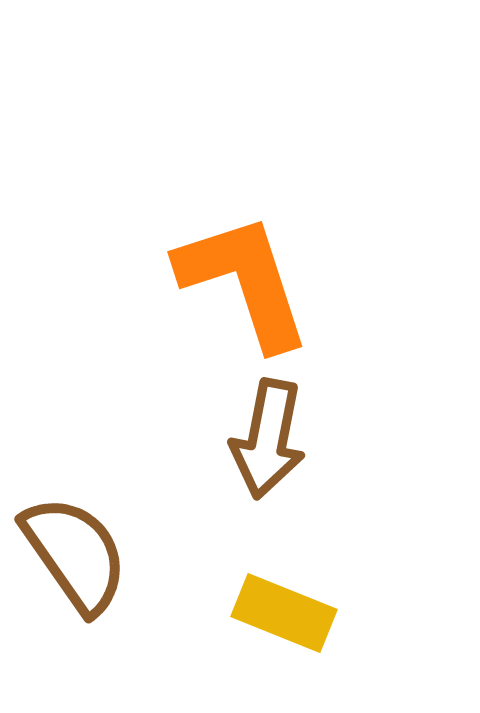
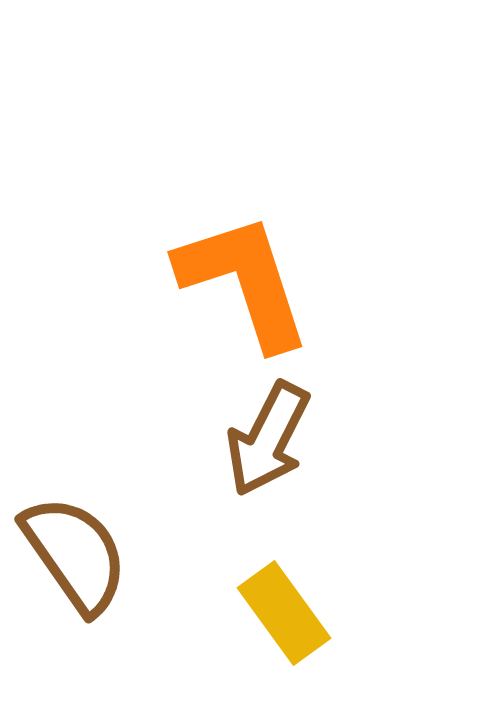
brown arrow: rotated 16 degrees clockwise
yellow rectangle: rotated 32 degrees clockwise
